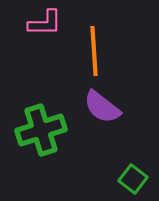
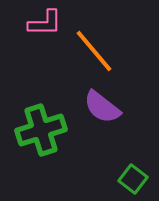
orange line: rotated 36 degrees counterclockwise
